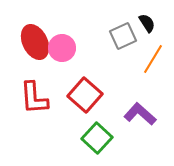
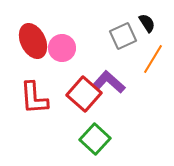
red ellipse: moved 2 px left, 1 px up
red square: moved 1 px left, 1 px up
purple L-shape: moved 31 px left, 32 px up
green square: moved 2 px left, 1 px down
